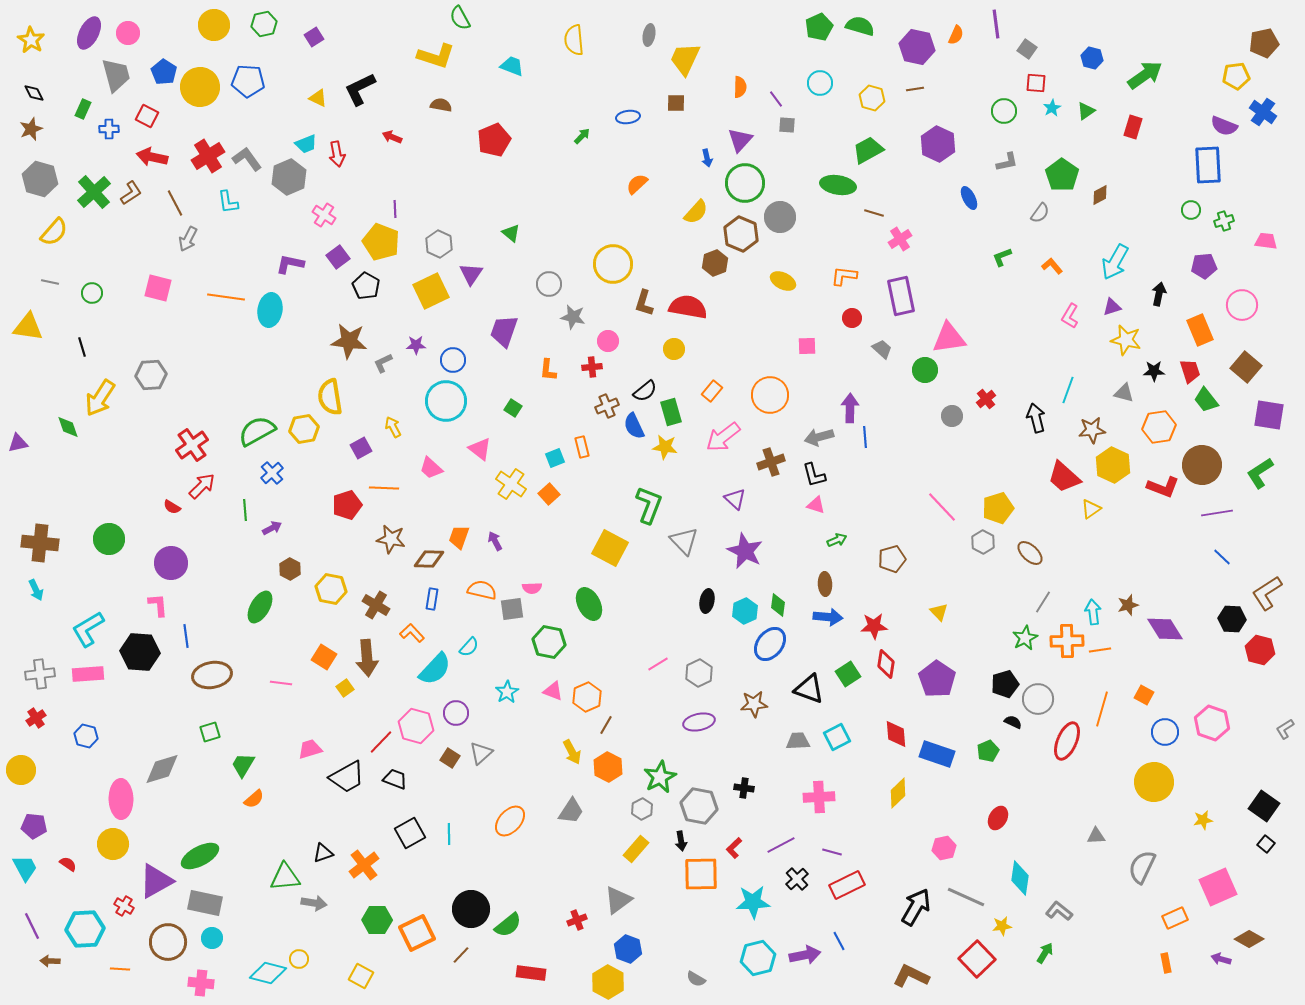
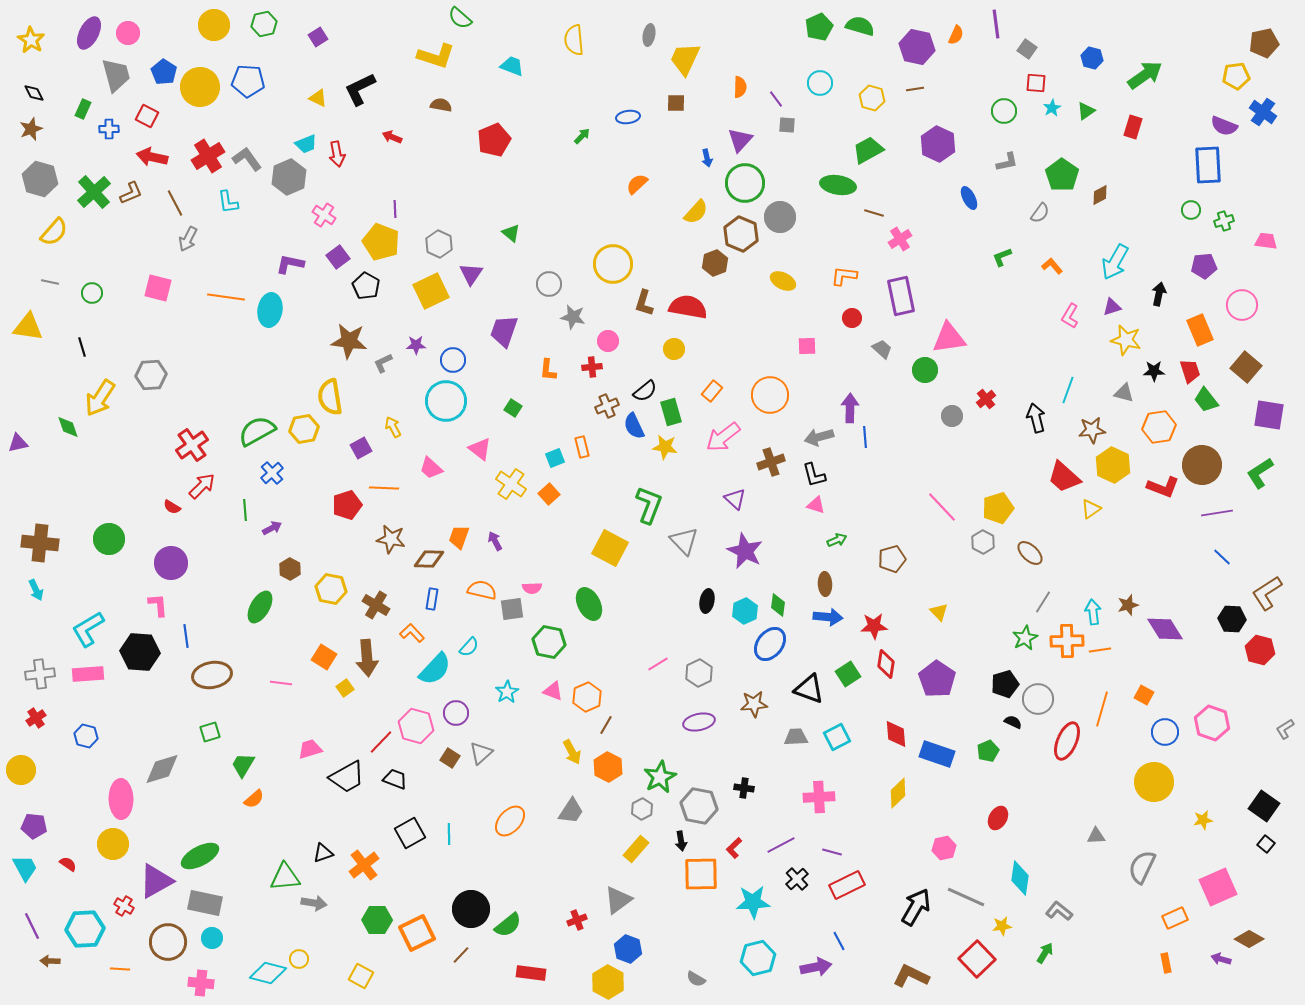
green semicircle at (460, 18): rotated 20 degrees counterclockwise
purple square at (314, 37): moved 4 px right
brown L-shape at (131, 193): rotated 10 degrees clockwise
gray trapezoid at (798, 741): moved 2 px left, 4 px up
purple arrow at (805, 955): moved 11 px right, 12 px down
